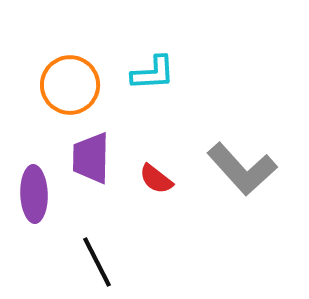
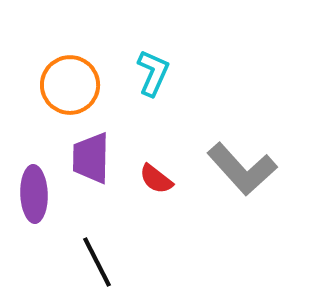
cyan L-shape: rotated 63 degrees counterclockwise
